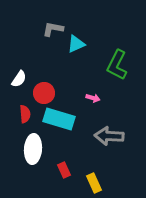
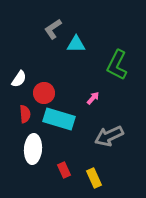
gray L-shape: rotated 45 degrees counterclockwise
cyan triangle: rotated 24 degrees clockwise
pink arrow: rotated 64 degrees counterclockwise
gray arrow: rotated 28 degrees counterclockwise
yellow rectangle: moved 5 px up
